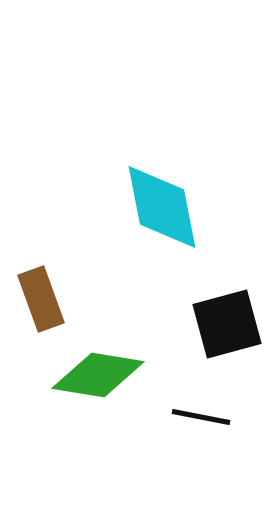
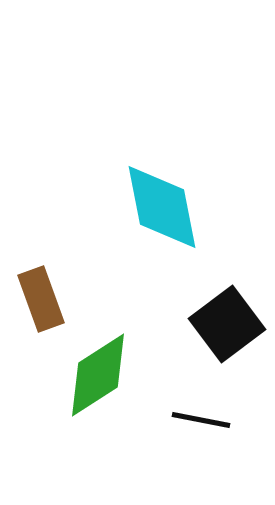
black square: rotated 22 degrees counterclockwise
green diamond: rotated 42 degrees counterclockwise
black line: moved 3 px down
